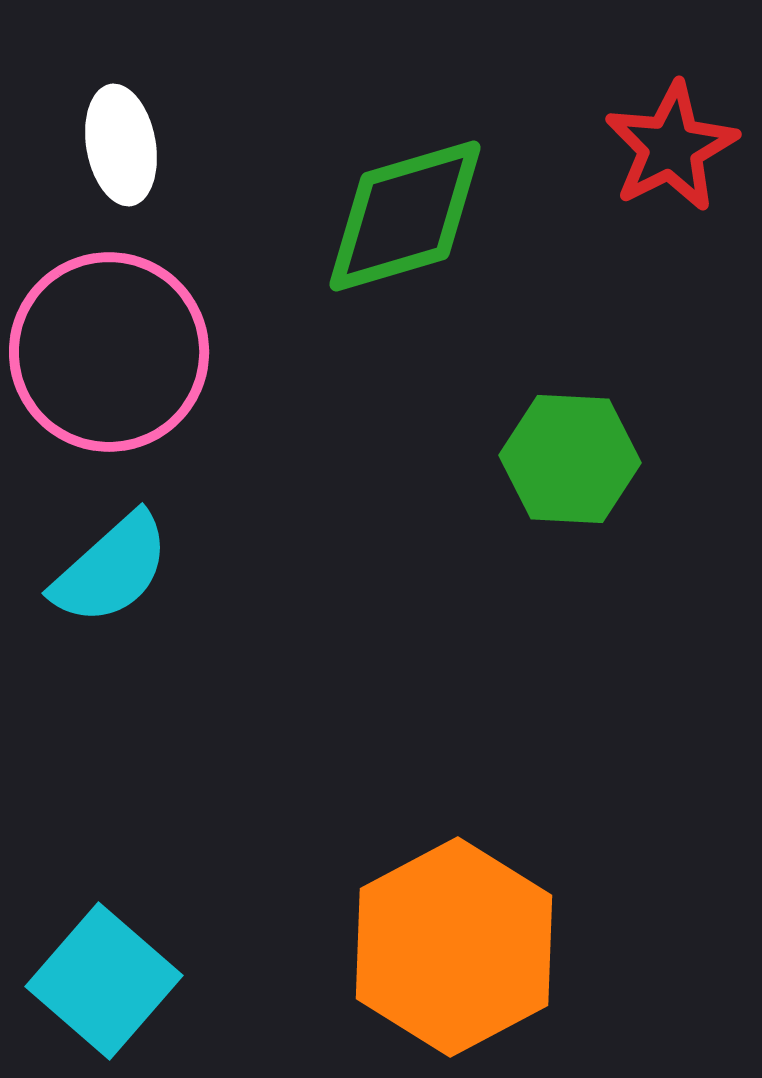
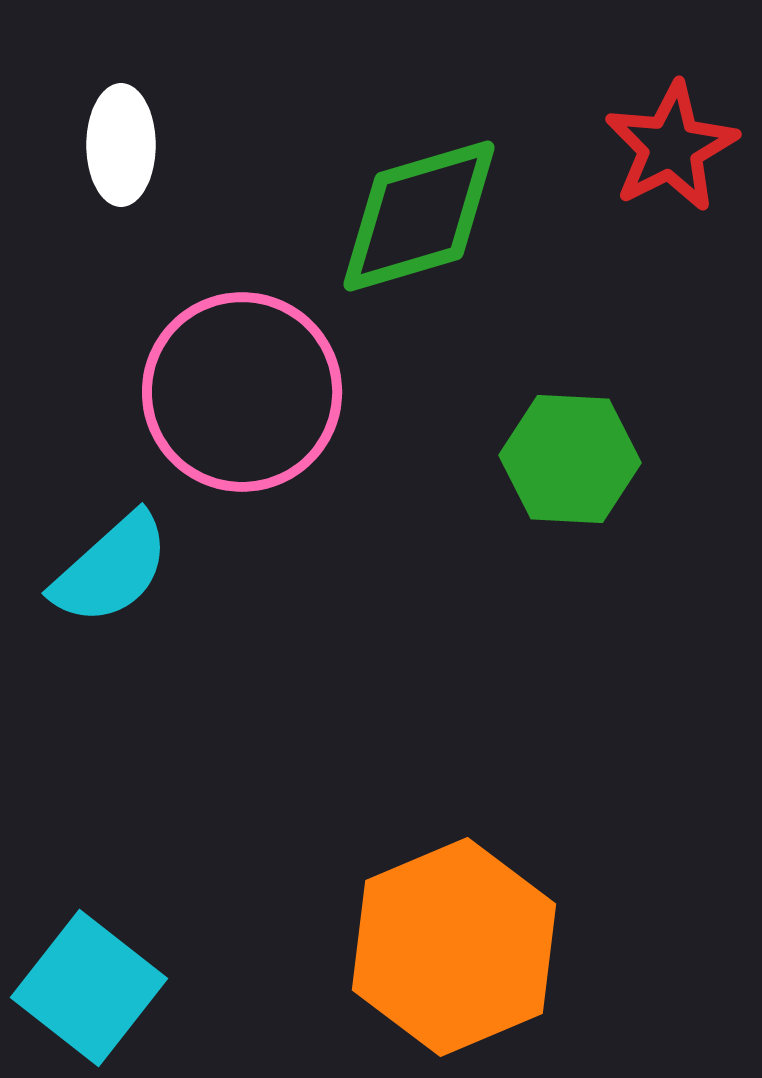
white ellipse: rotated 10 degrees clockwise
green diamond: moved 14 px right
pink circle: moved 133 px right, 40 px down
orange hexagon: rotated 5 degrees clockwise
cyan square: moved 15 px left, 7 px down; rotated 3 degrees counterclockwise
